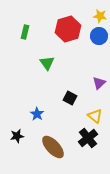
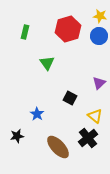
brown ellipse: moved 5 px right
